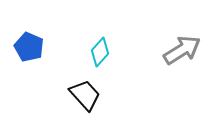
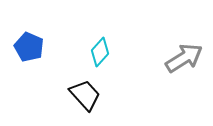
gray arrow: moved 2 px right, 8 px down
